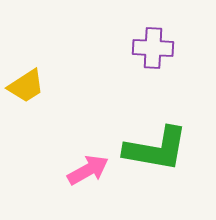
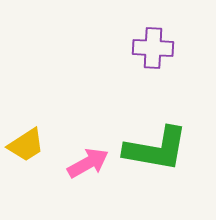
yellow trapezoid: moved 59 px down
pink arrow: moved 7 px up
